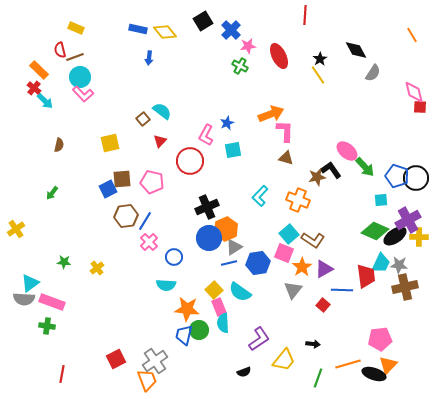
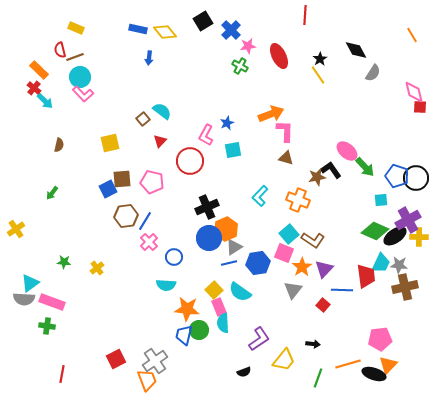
purple triangle at (324, 269): rotated 18 degrees counterclockwise
